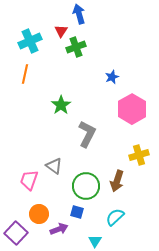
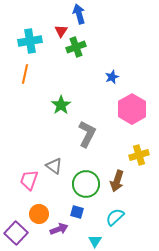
cyan cross: rotated 15 degrees clockwise
green circle: moved 2 px up
